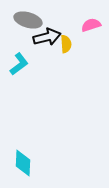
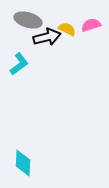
yellow semicircle: moved 1 px right, 15 px up; rotated 60 degrees counterclockwise
